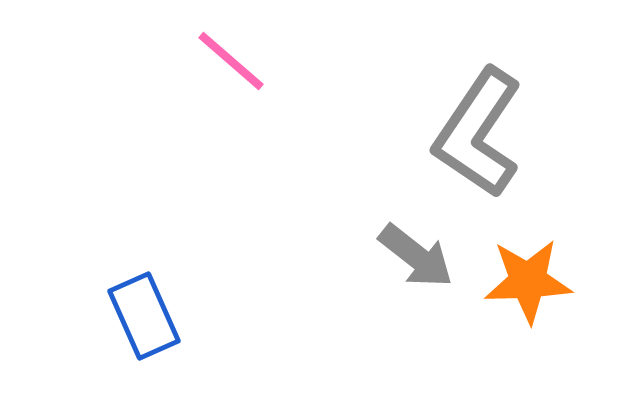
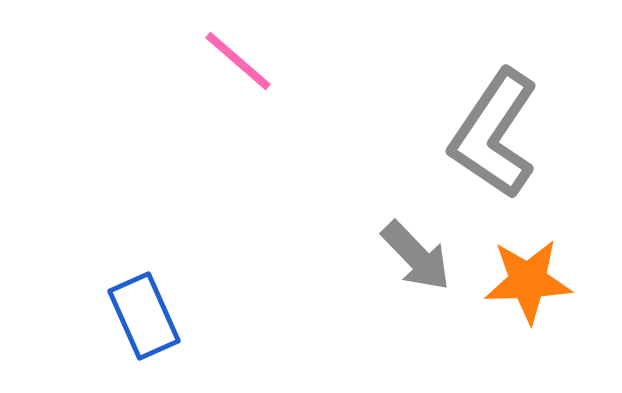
pink line: moved 7 px right
gray L-shape: moved 16 px right, 1 px down
gray arrow: rotated 8 degrees clockwise
